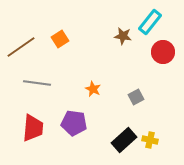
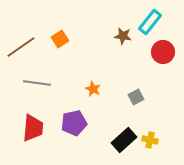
purple pentagon: rotated 20 degrees counterclockwise
